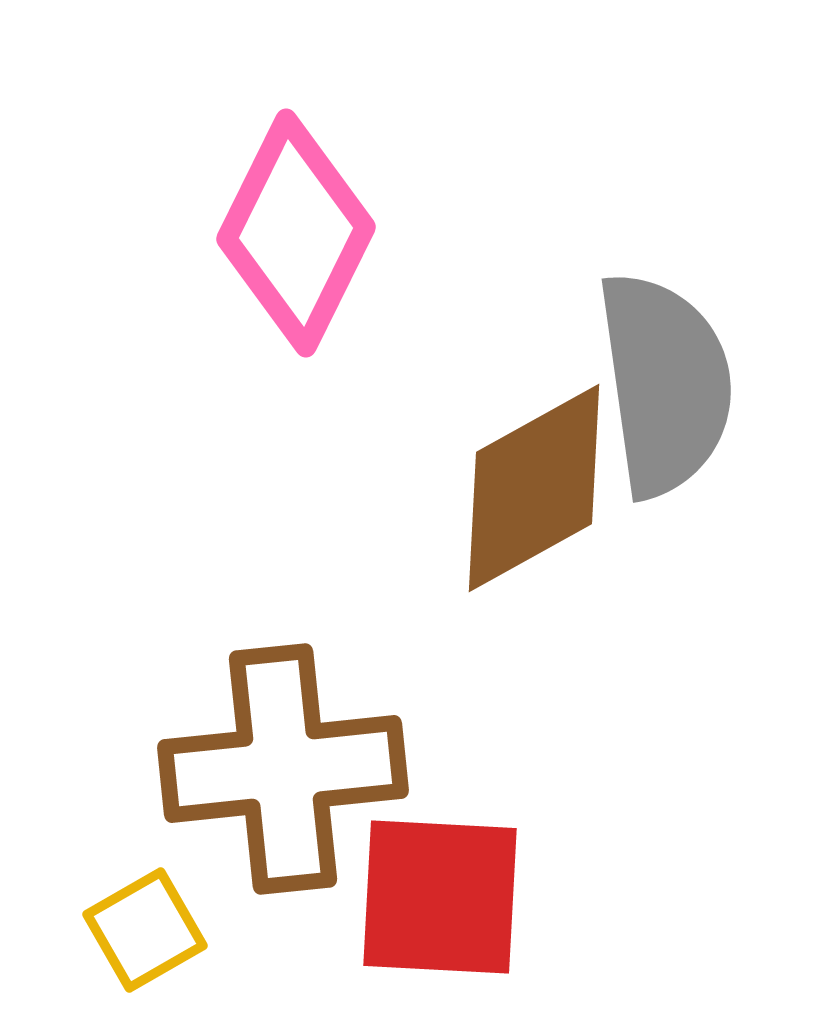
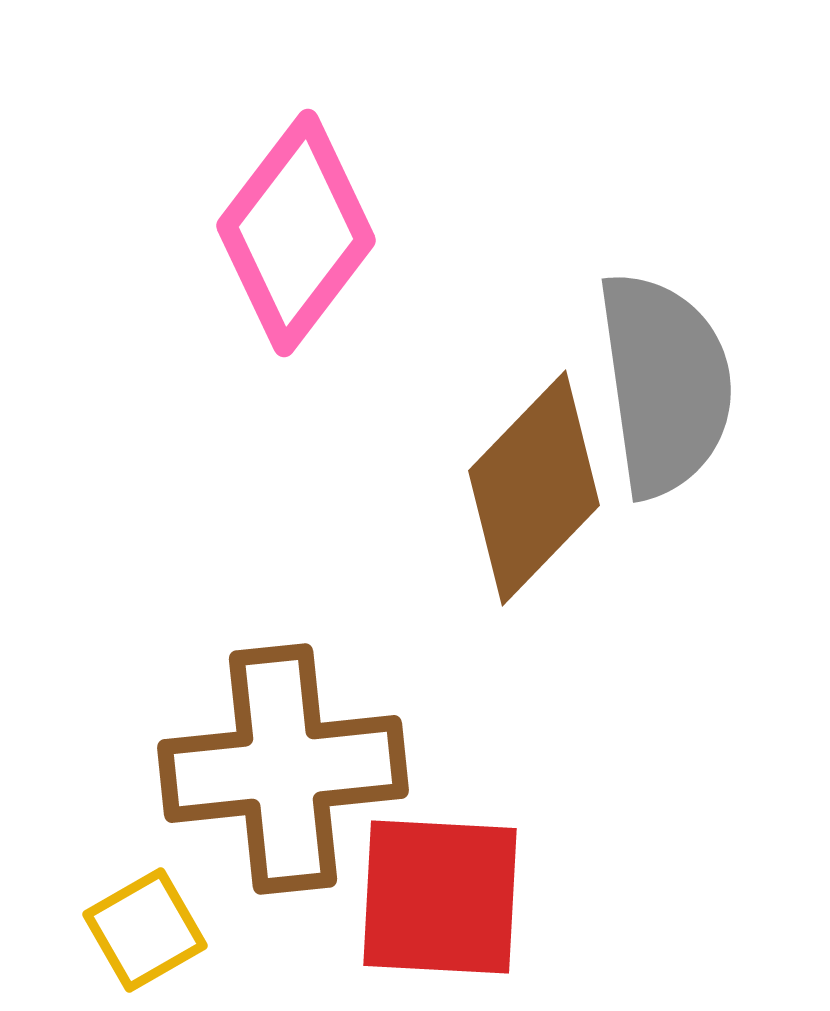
pink diamond: rotated 11 degrees clockwise
brown diamond: rotated 17 degrees counterclockwise
